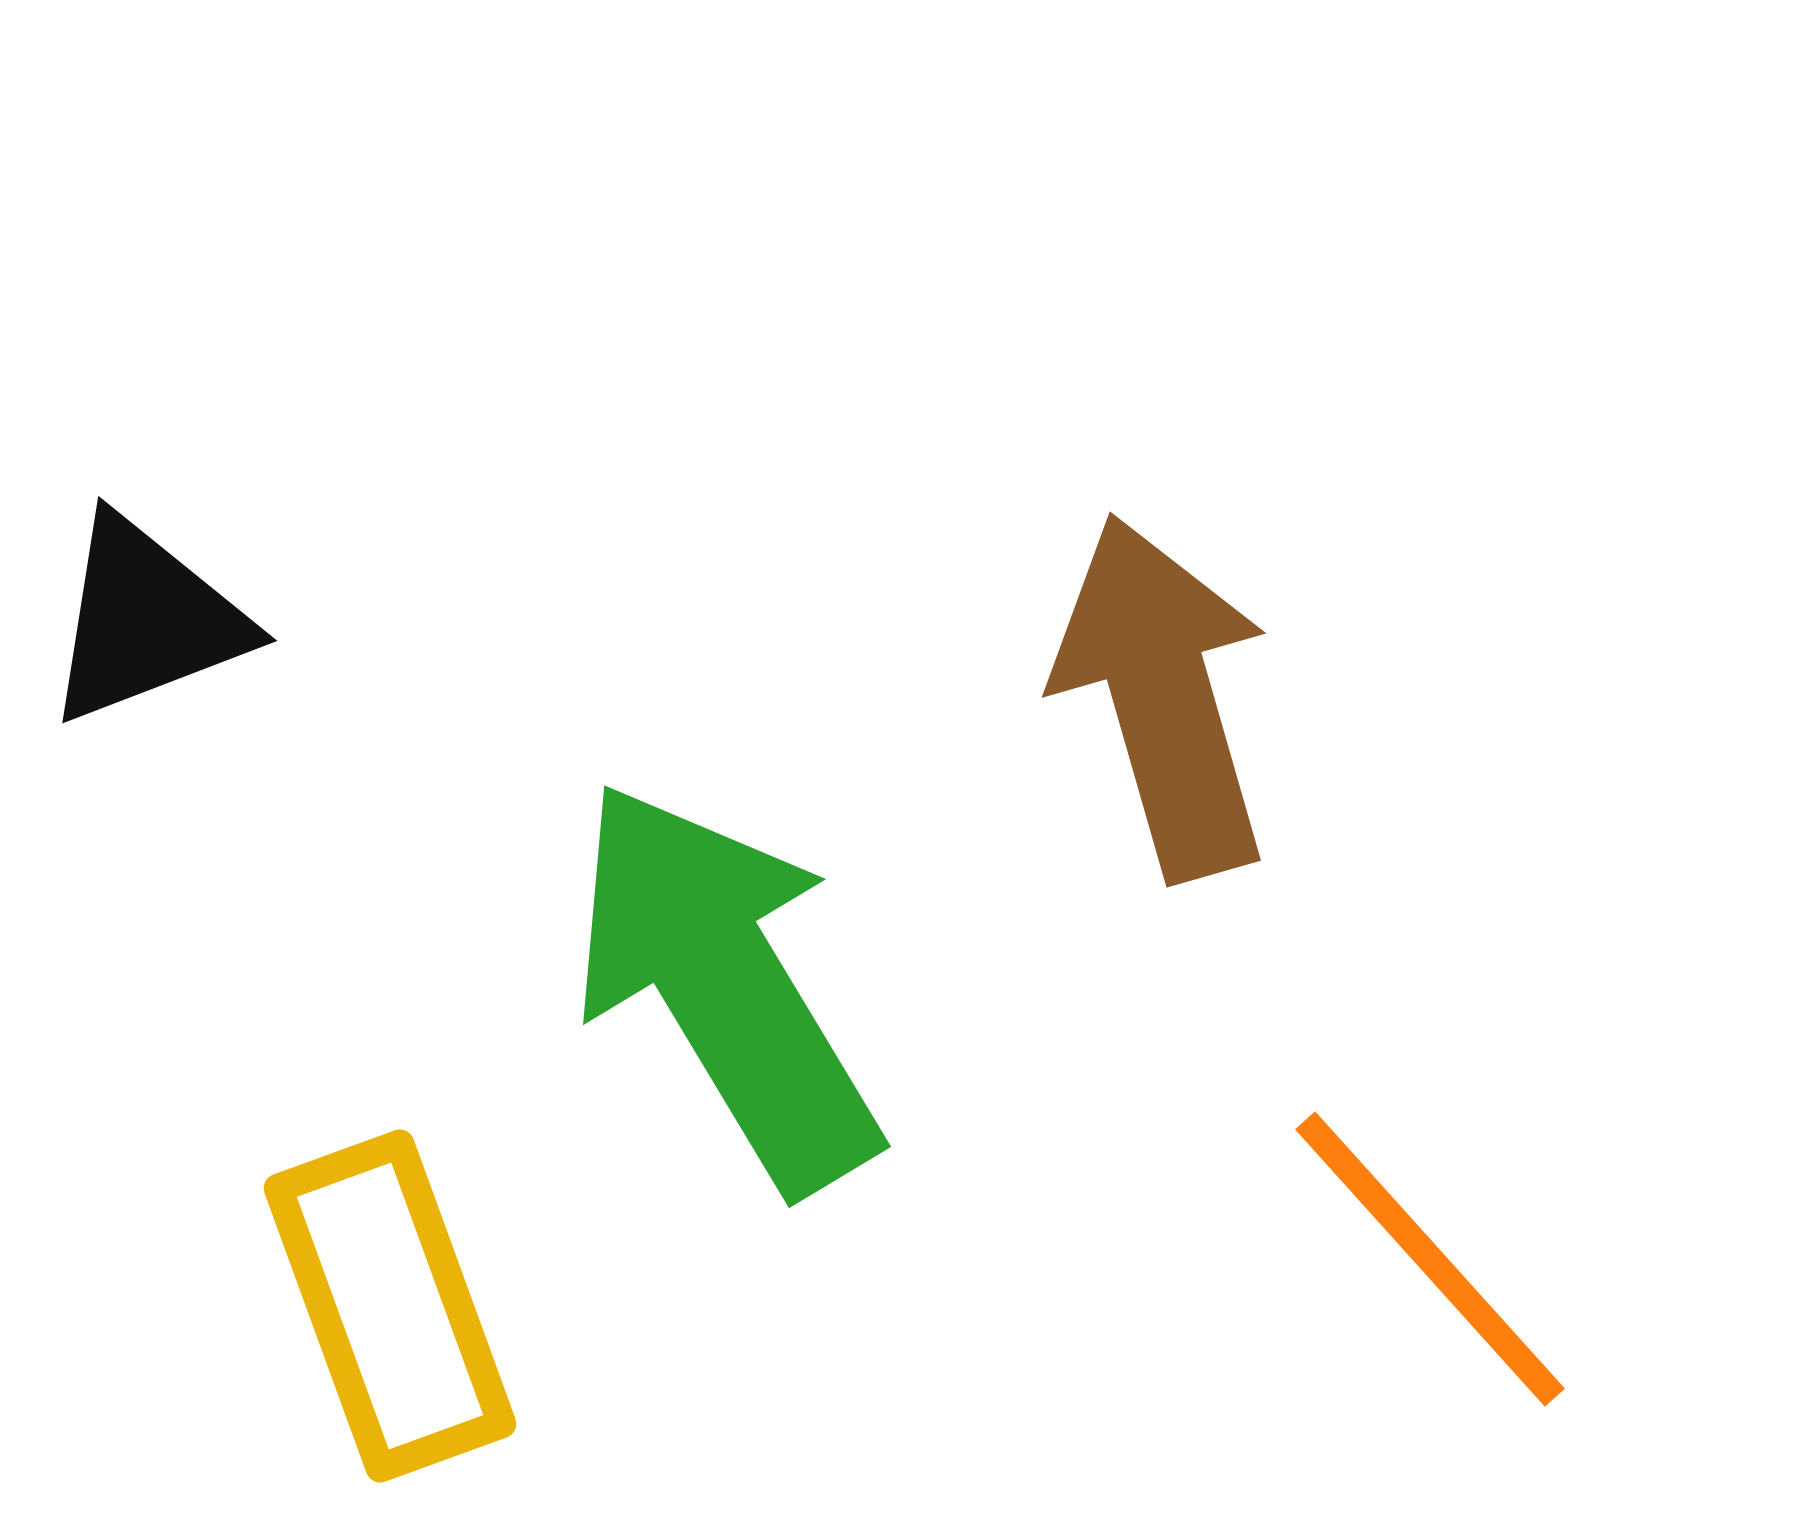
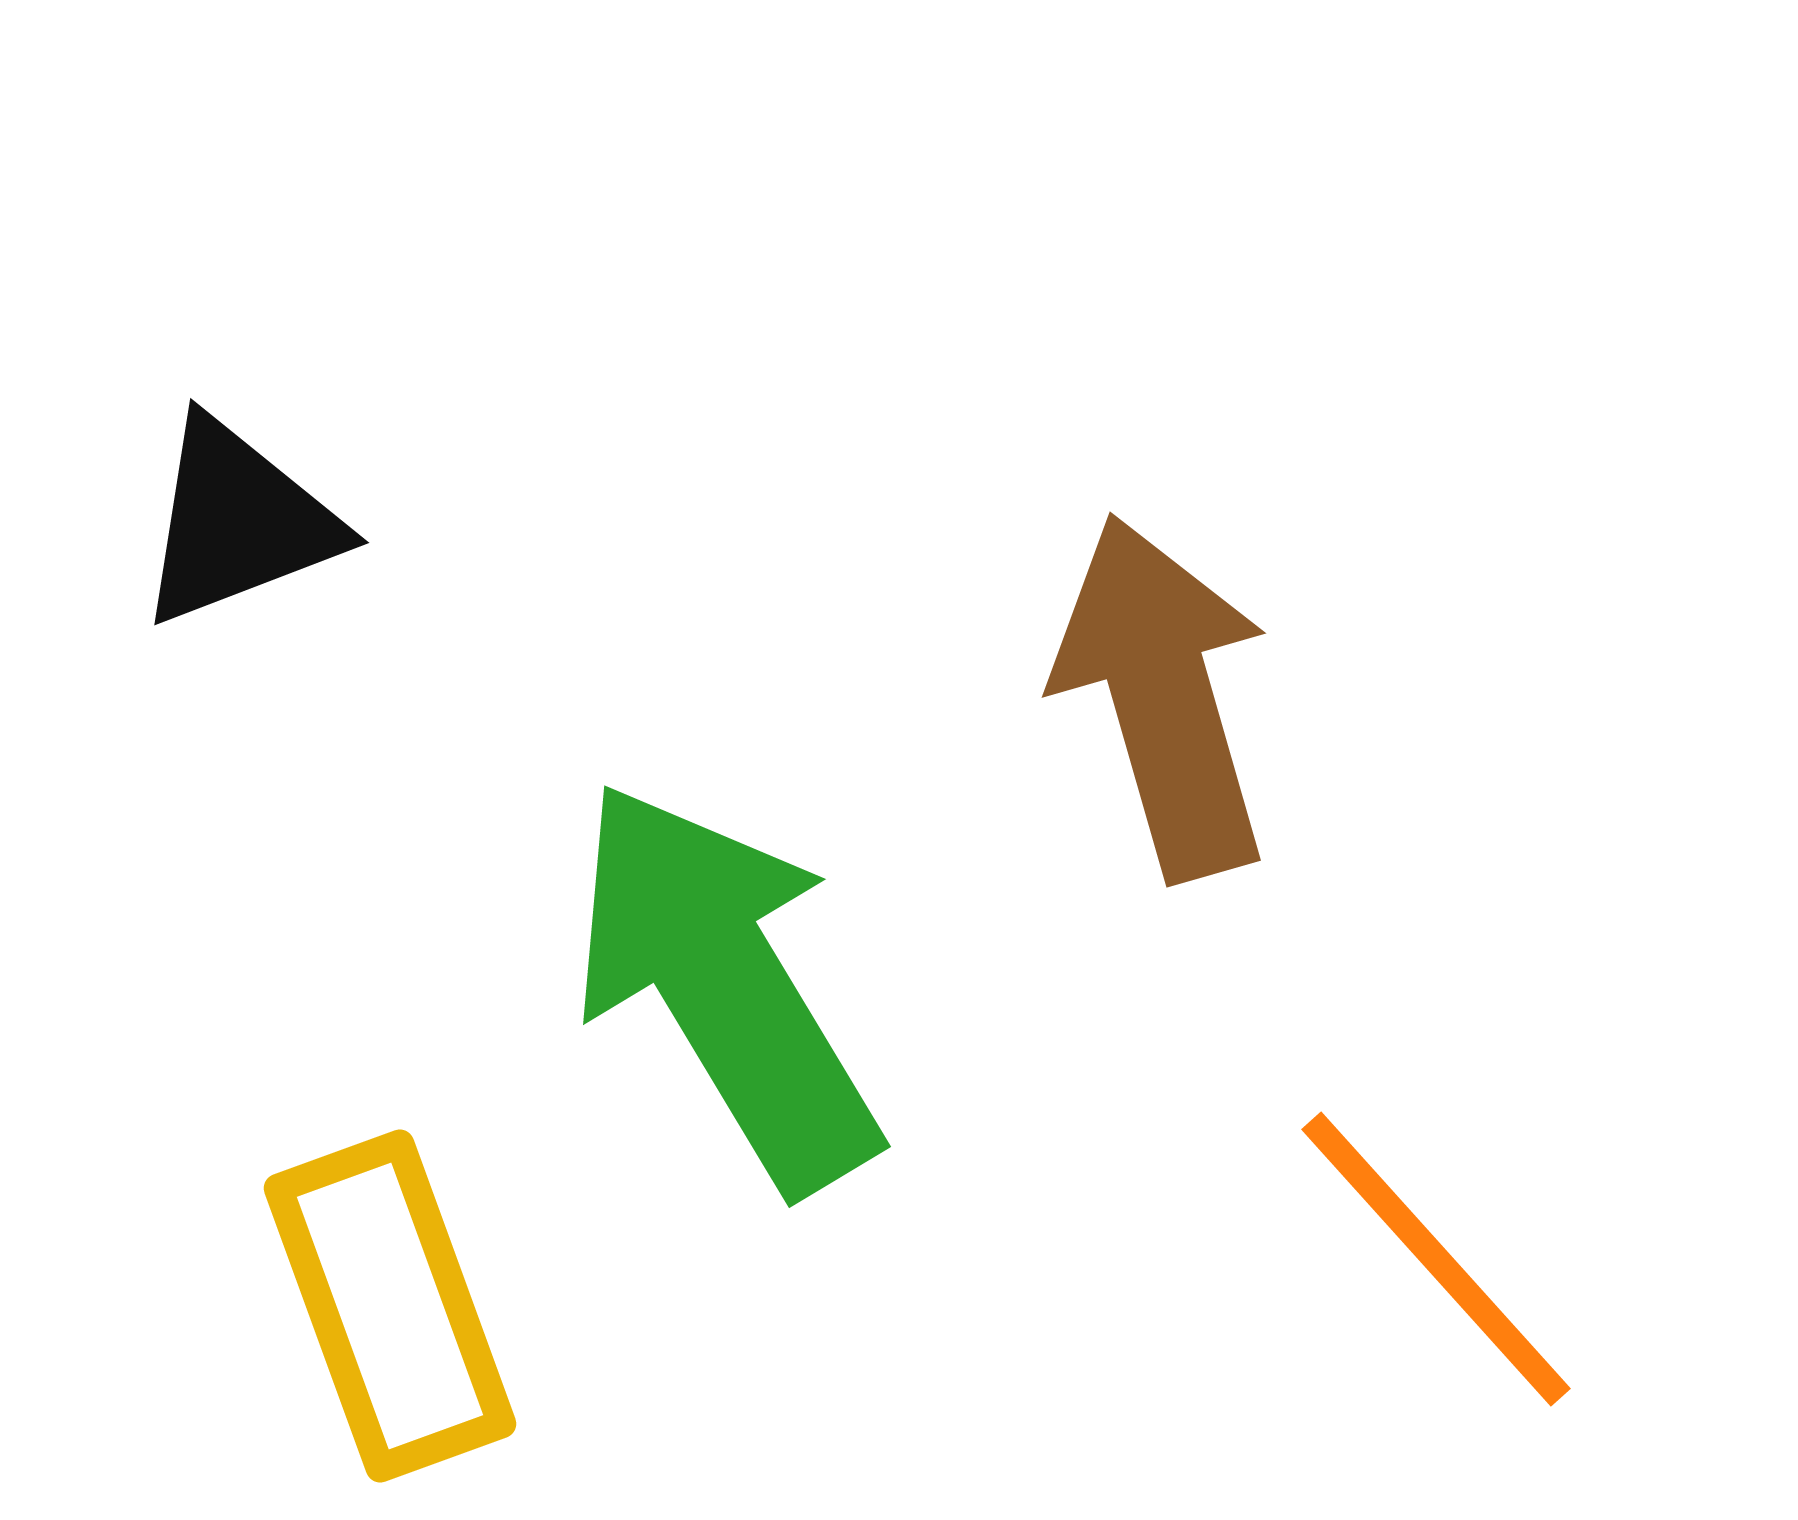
black triangle: moved 92 px right, 98 px up
orange line: moved 6 px right
